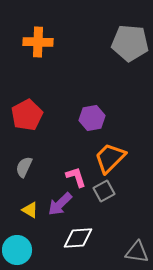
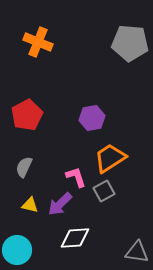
orange cross: rotated 20 degrees clockwise
orange trapezoid: rotated 12 degrees clockwise
yellow triangle: moved 5 px up; rotated 18 degrees counterclockwise
white diamond: moved 3 px left
